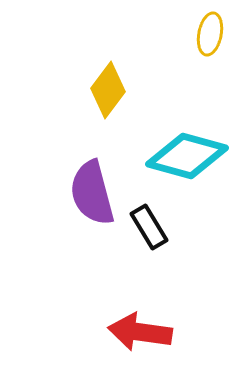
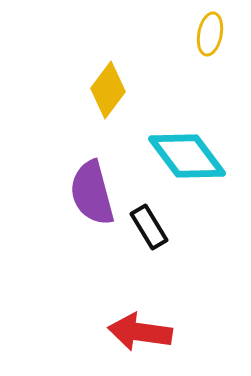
cyan diamond: rotated 38 degrees clockwise
